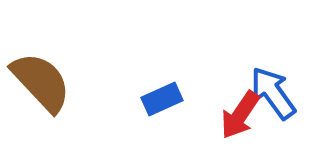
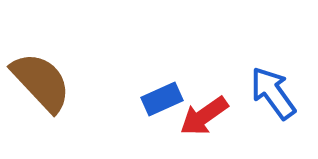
red arrow: moved 36 px left, 1 px down; rotated 21 degrees clockwise
